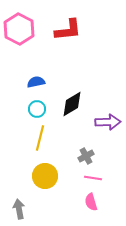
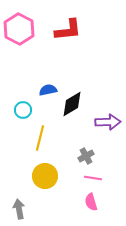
blue semicircle: moved 12 px right, 8 px down
cyan circle: moved 14 px left, 1 px down
